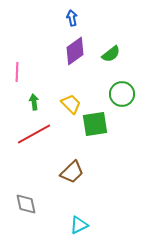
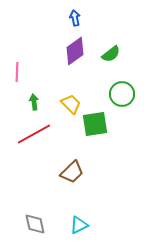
blue arrow: moved 3 px right
gray diamond: moved 9 px right, 20 px down
